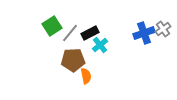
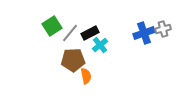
gray cross: rotated 21 degrees clockwise
